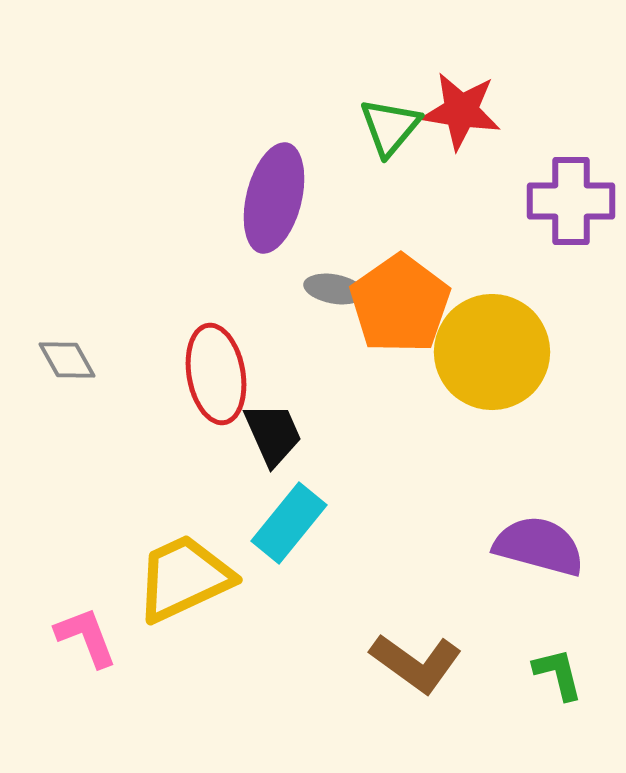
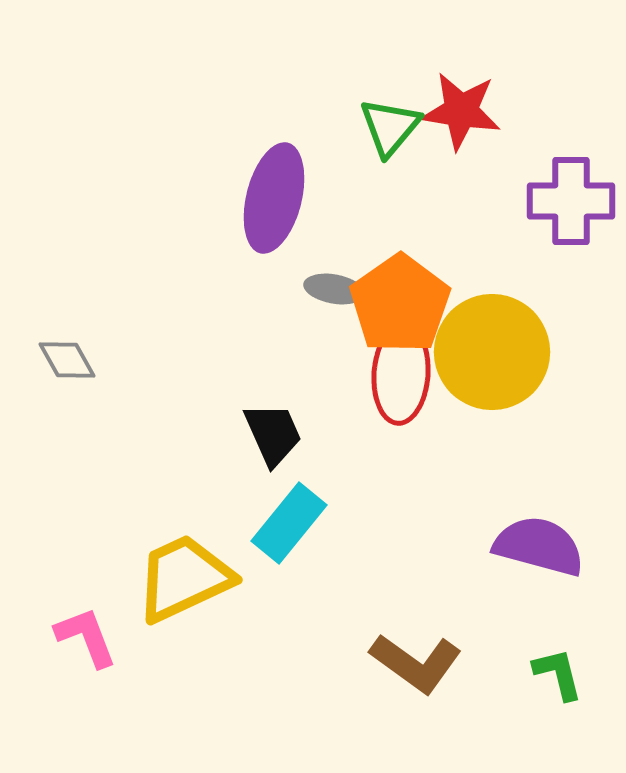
red ellipse: moved 185 px right; rotated 14 degrees clockwise
